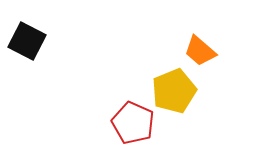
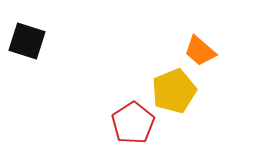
black square: rotated 9 degrees counterclockwise
red pentagon: rotated 15 degrees clockwise
